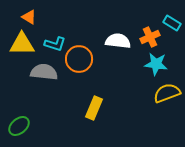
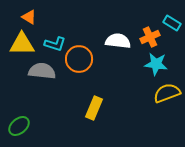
gray semicircle: moved 2 px left, 1 px up
